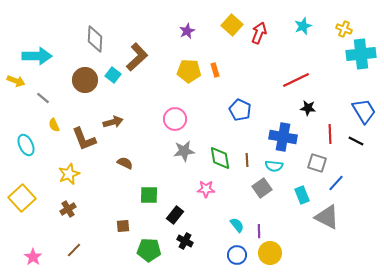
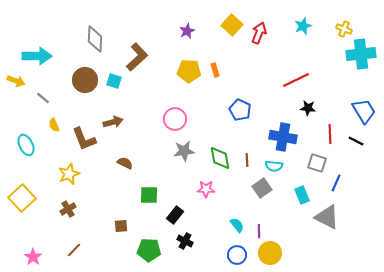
cyan square at (113, 75): moved 1 px right, 6 px down; rotated 21 degrees counterclockwise
blue line at (336, 183): rotated 18 degrees counterclockwise
brown square at (123, 226): moved 2 px left
